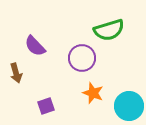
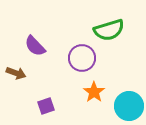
brown arrow: rotated 54 degrees counterclockwise
orange star: moved 1 px right, 1 px up; rotated 15 degrees clockwise
